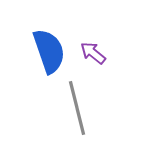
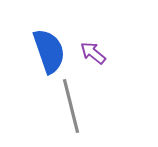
gray line: moved 6 px left, 2 px up
